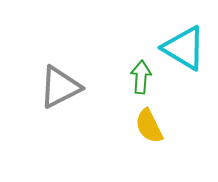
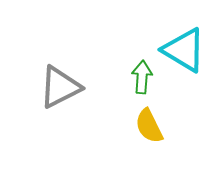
cyan triangle: moved 2 px down
green arrow: moved 1 px right
